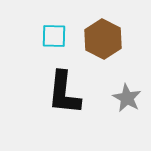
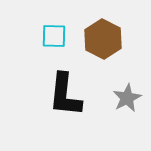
black L-shape: moved 1 px right, 2 px down
gray star: rotated 16 degrees clockwise
